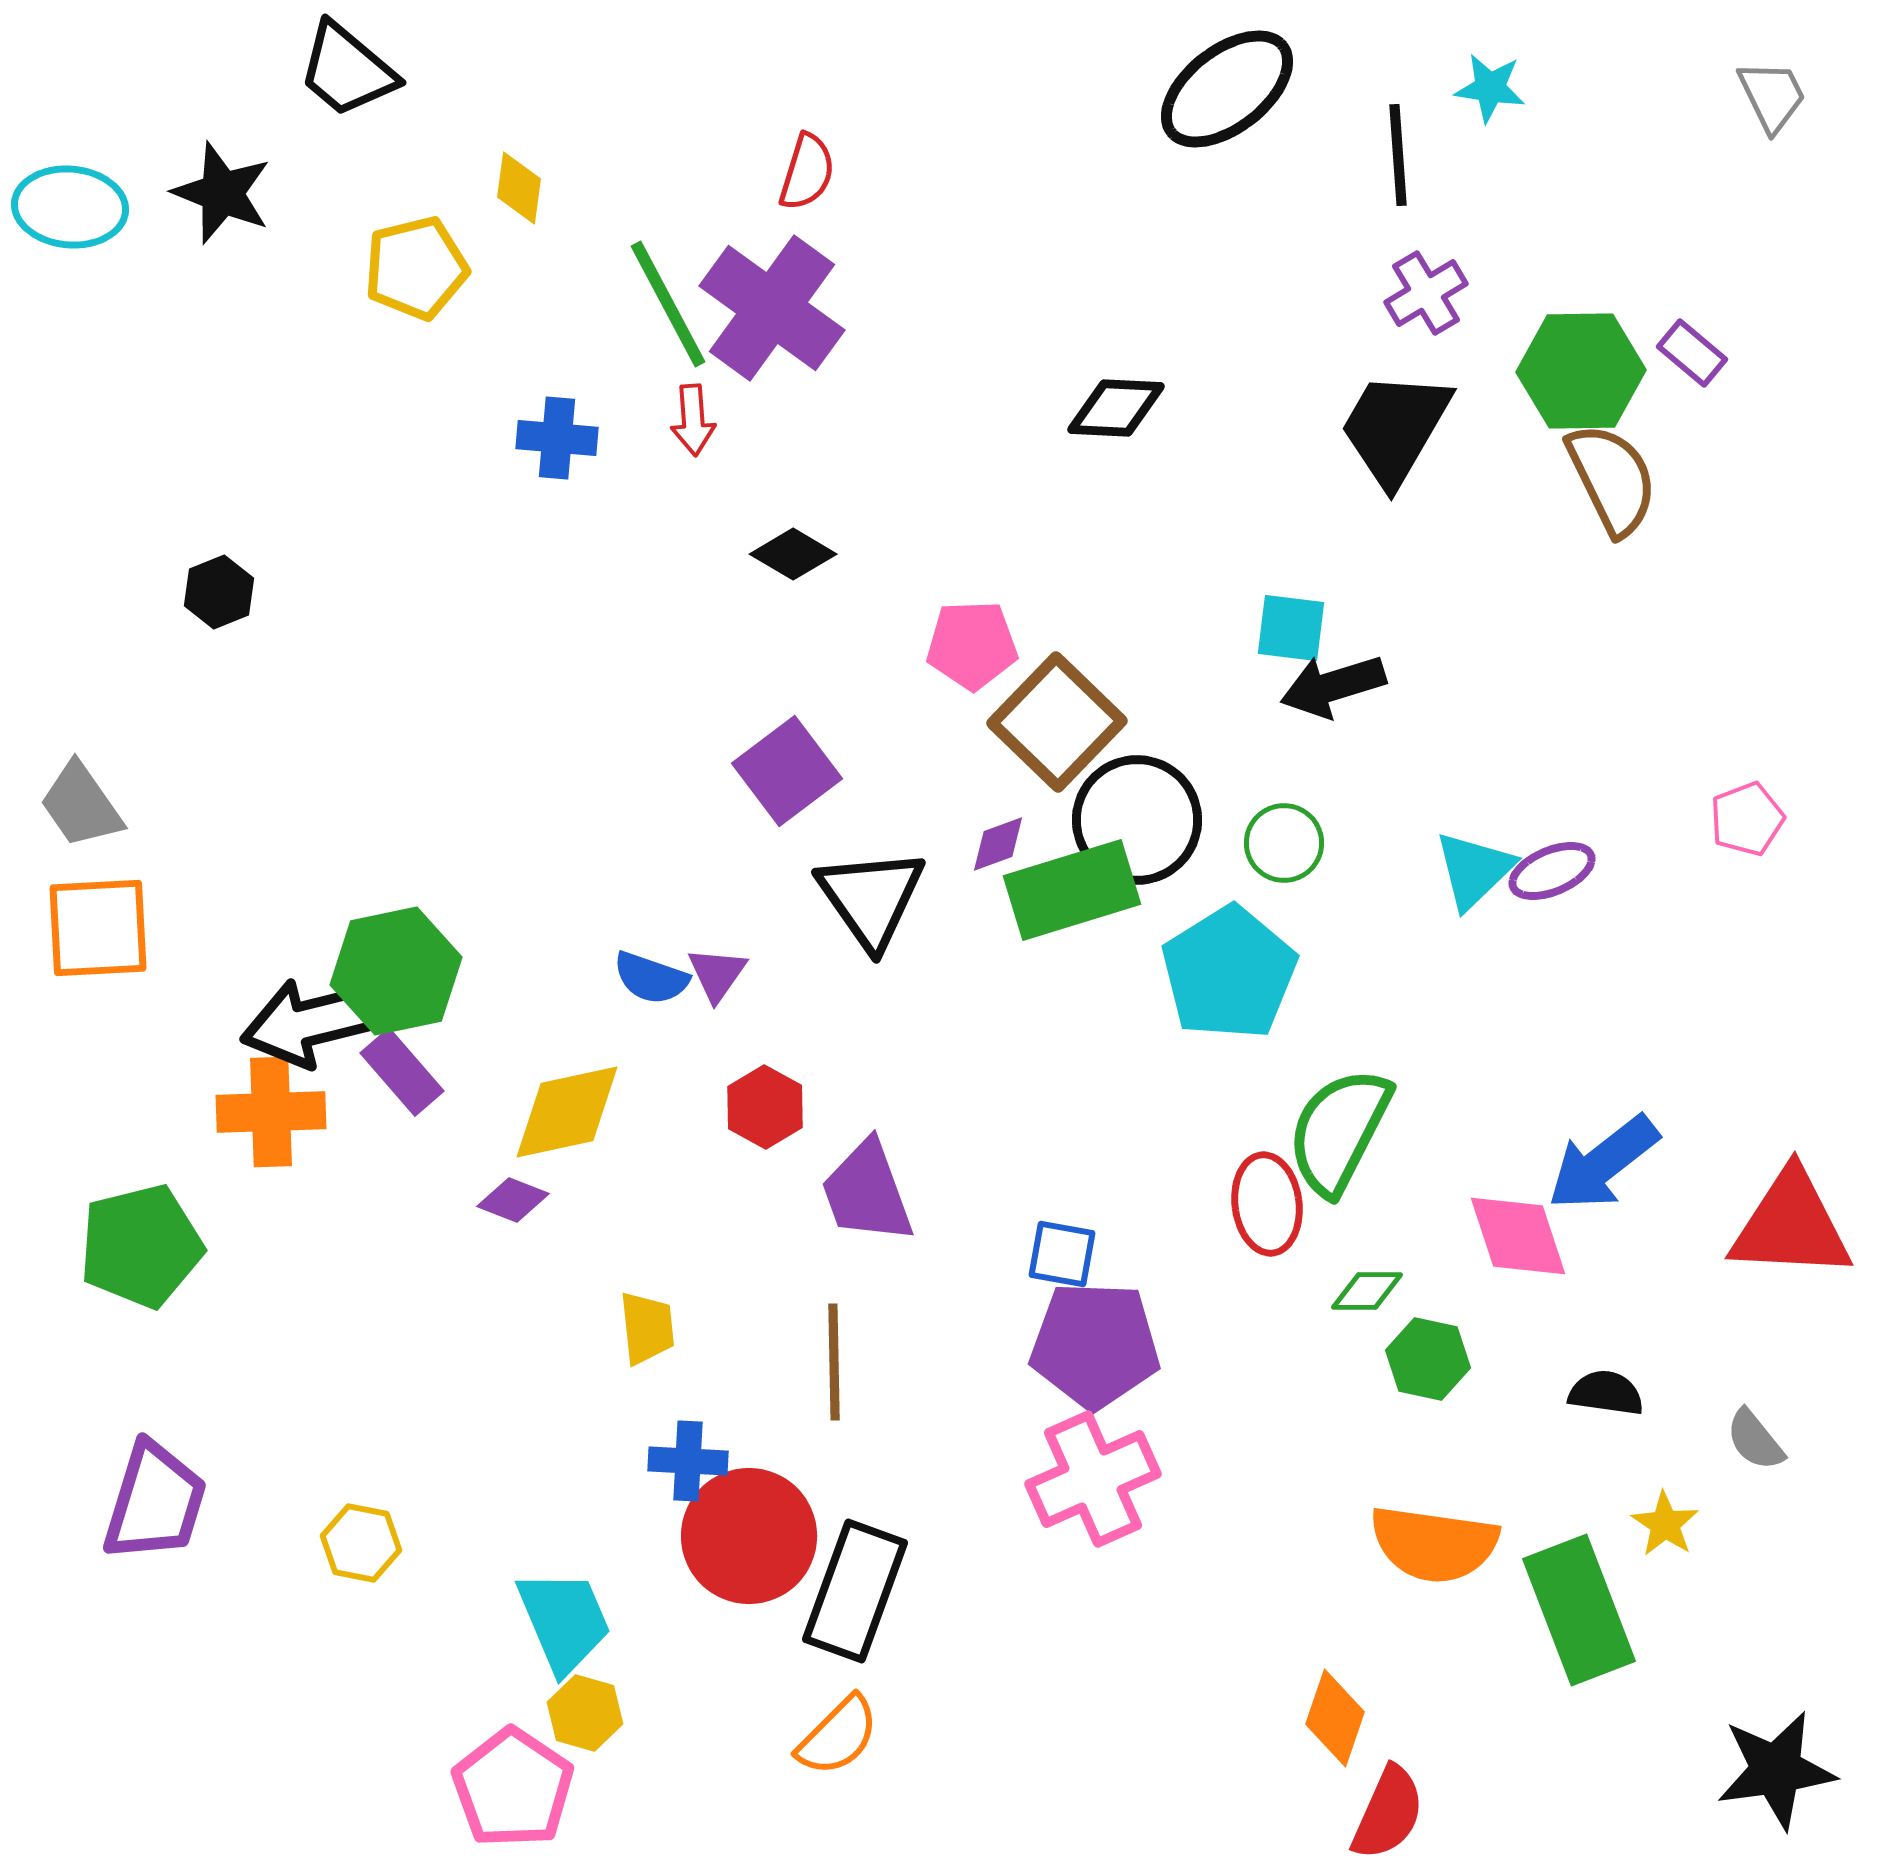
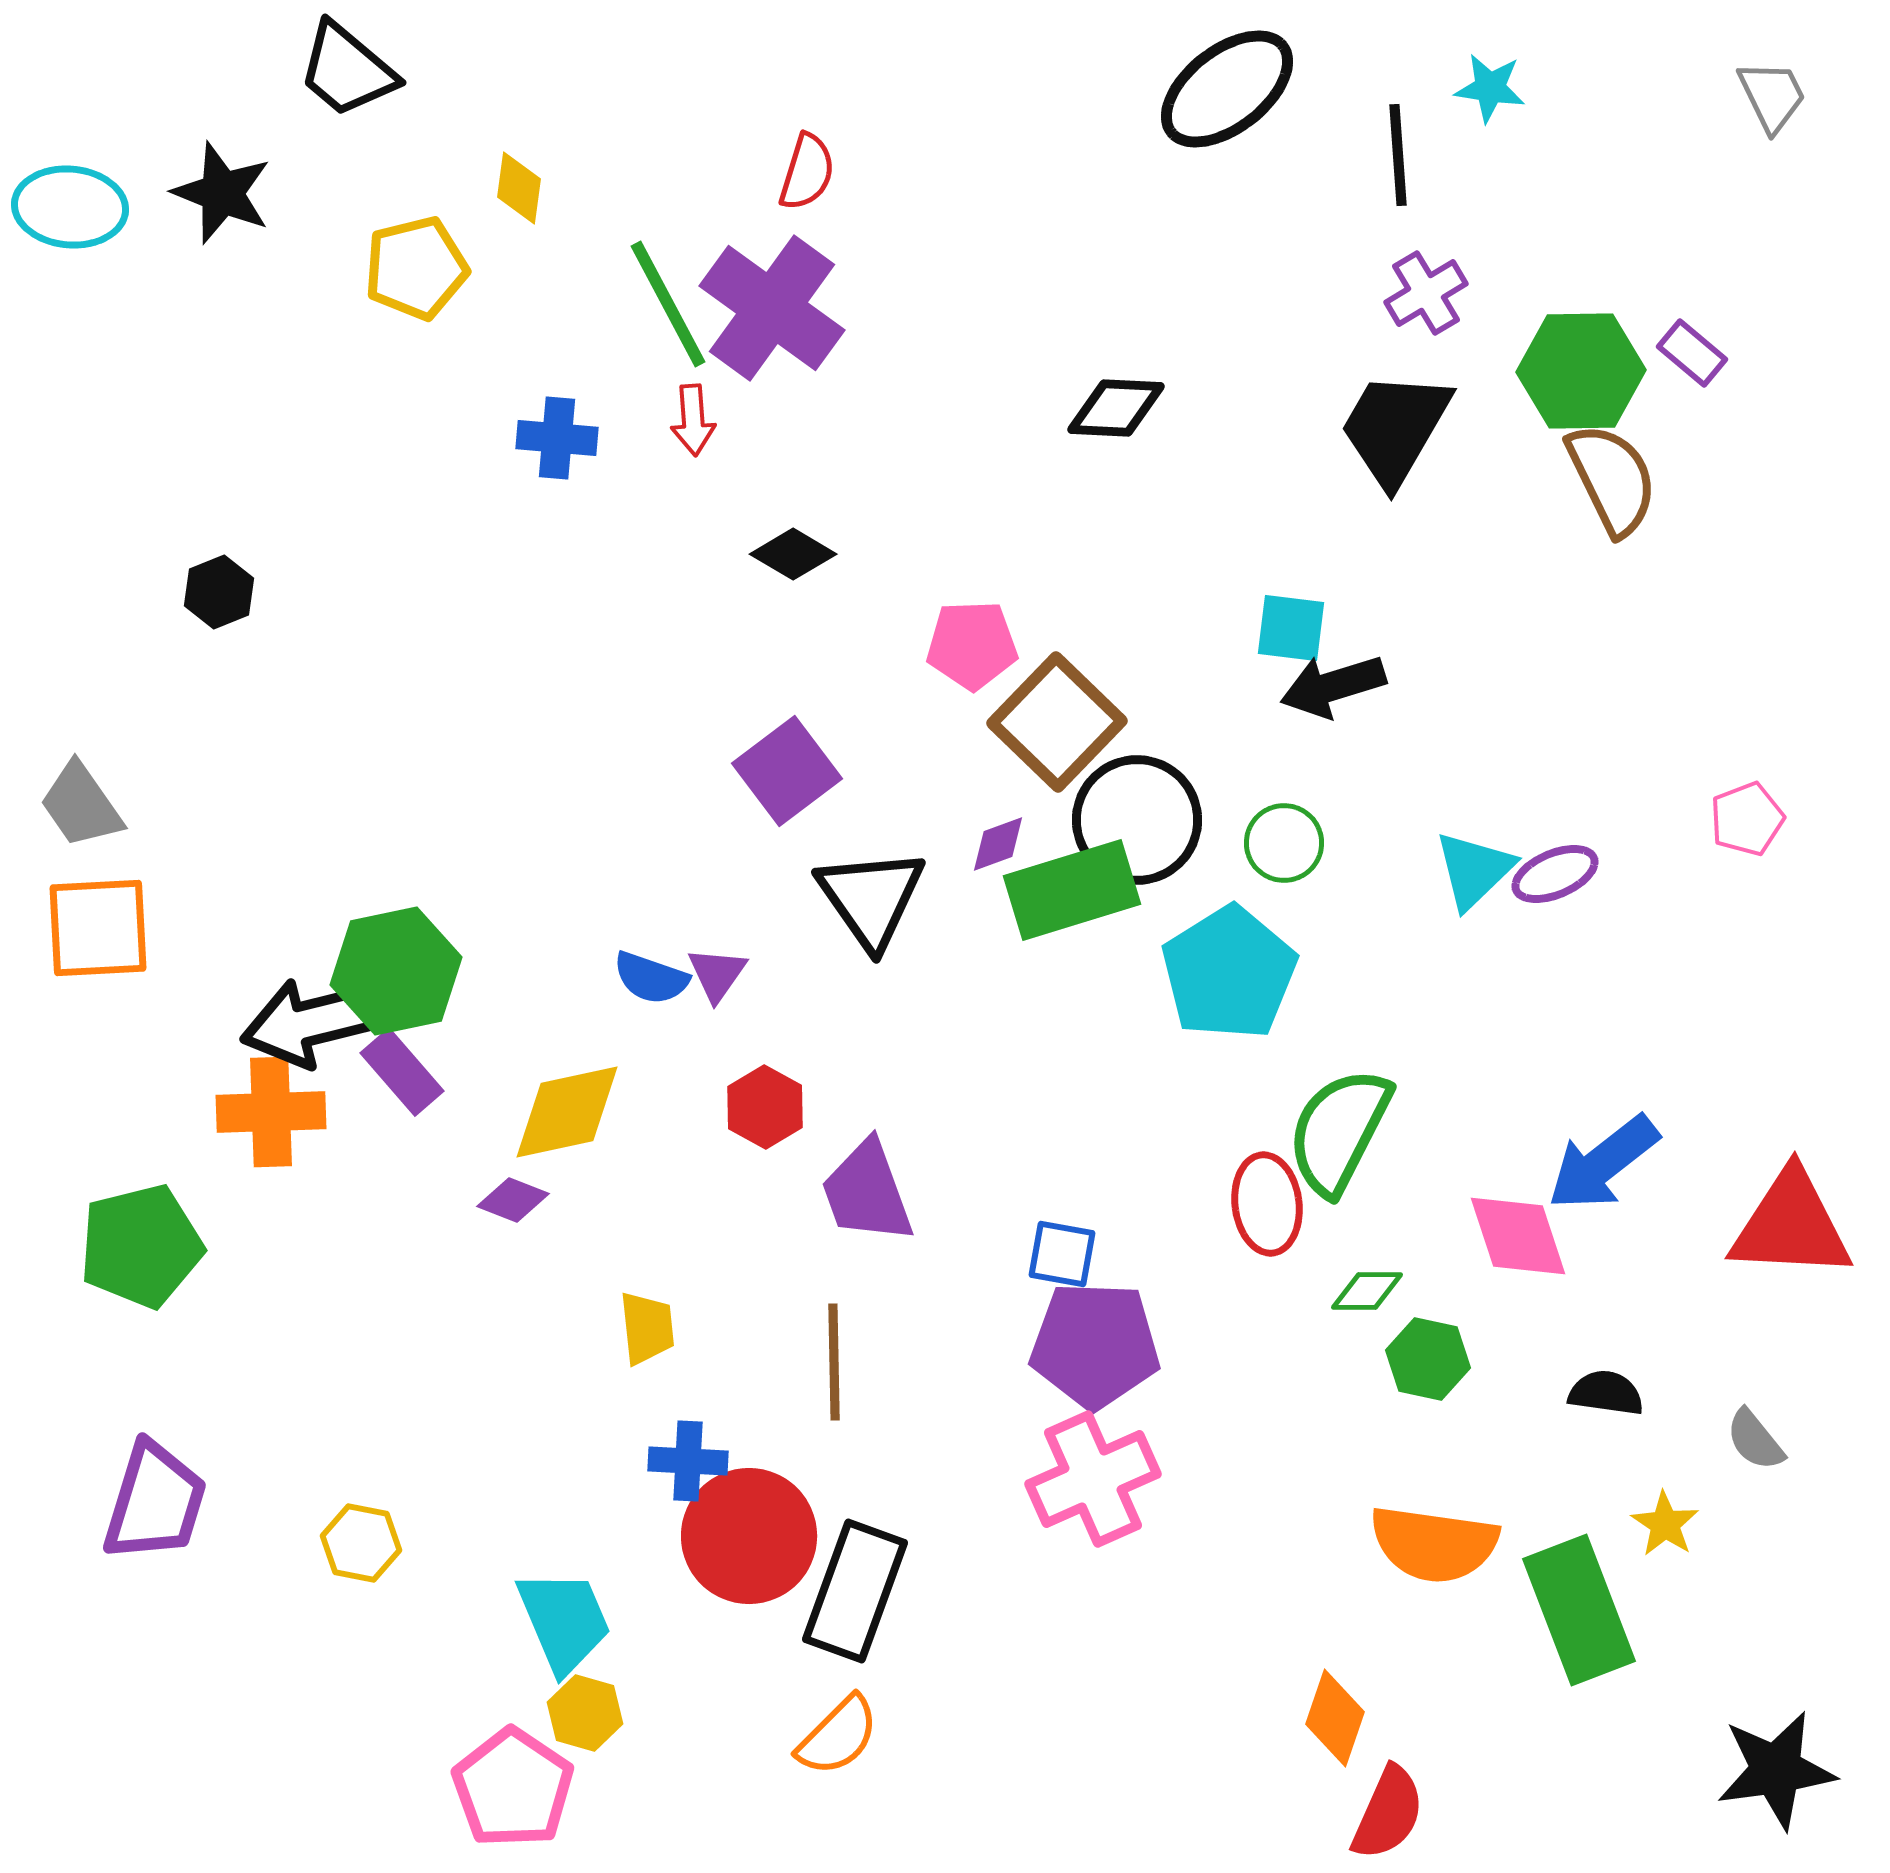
purple ellipse at (1552, 871): moved 3 px right, 3 px down
